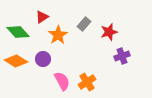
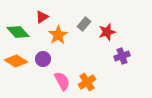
red star: moved 2 px left
